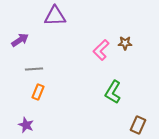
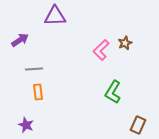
brown star: rotated 24 degrees counterclockwise
orange rectangle: rotated 28 degrees counterclockwise
